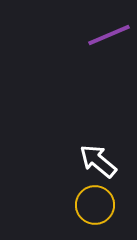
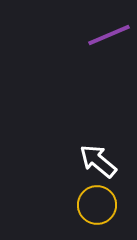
yellow circle: moved 2 px right
